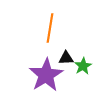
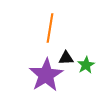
green star: moved 3 px right, 1 px up
